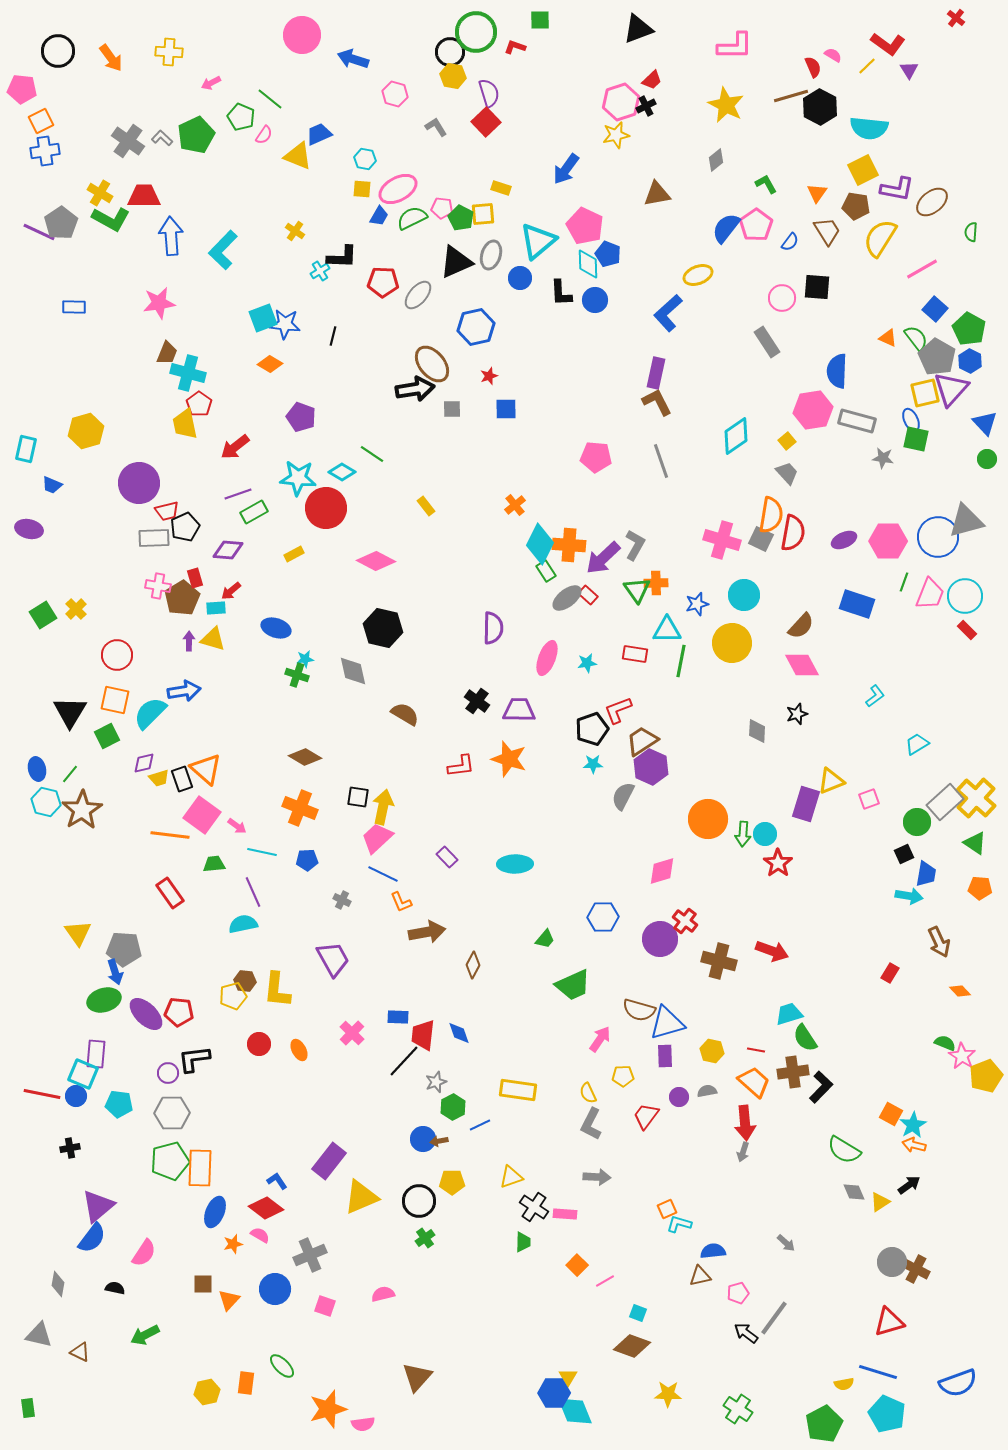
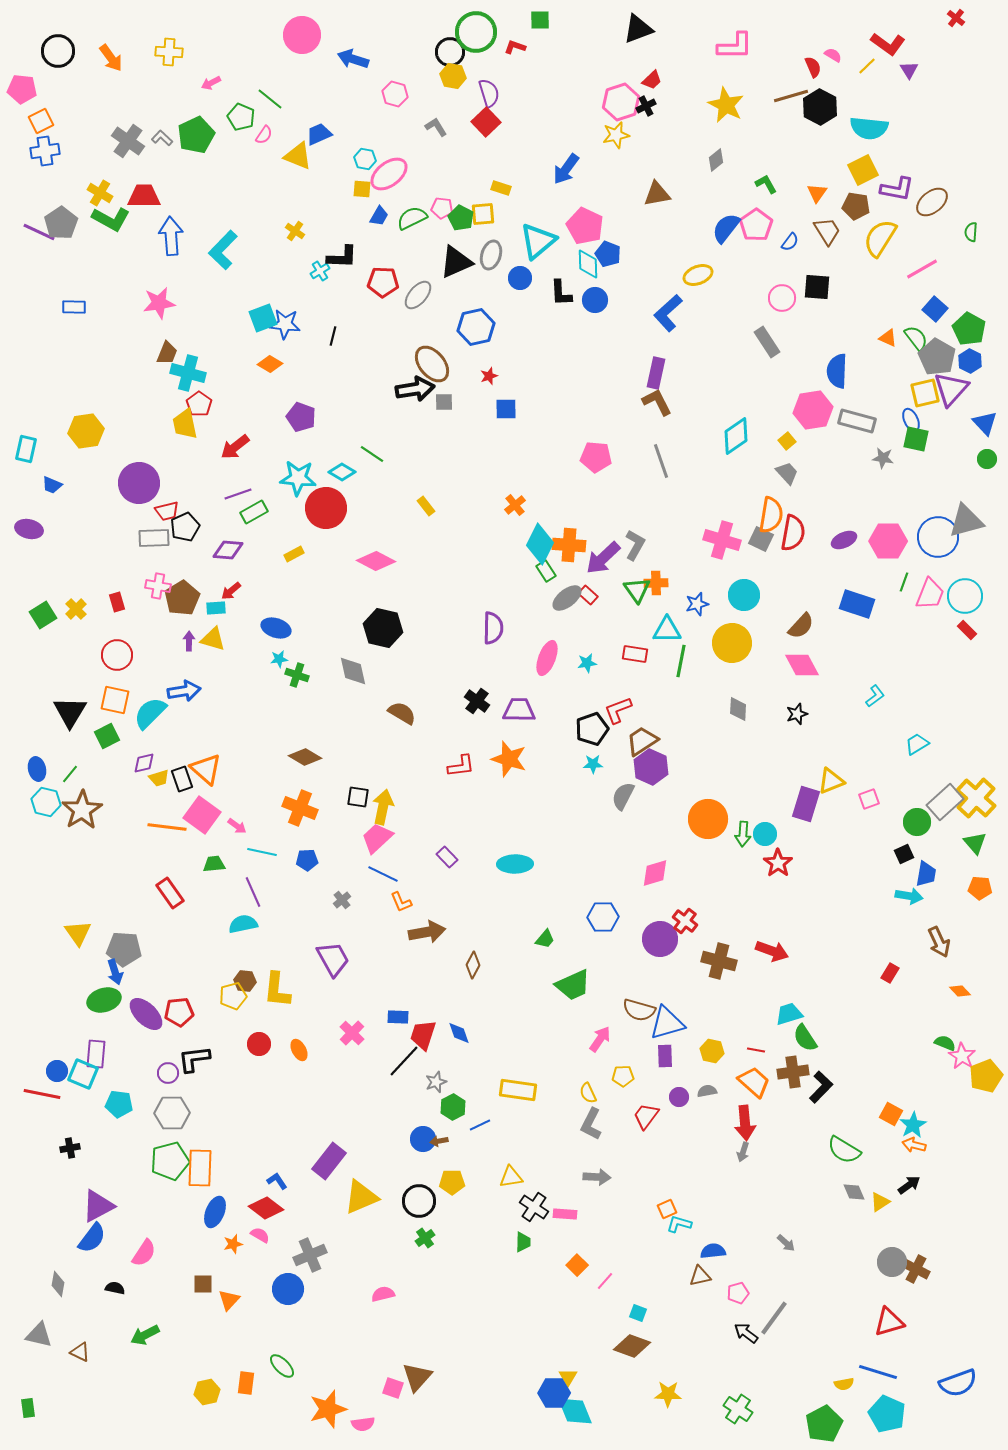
pink ellipse at (398, 189): moved 9 px left, 15 px up; rotated 9 degrees counterclockwise
gray square at (452, 409): moved 8 px left, 7 px up
yellow hexagon at (86, 431): rotated 8 degrees clockwise
red rectangle at (195, 578): moved 78 px left, 24 px down
cyan star at (305, 659): moved 26 px left
brown semicircle at (405, 714): moved 3 px left, 1 px up
gray diamond at (757, 731): moved 19 px left, 22 px up
orange line at (170, 835): moved 3 px left, 8 px up
green triangle at (975, 843): rotated 15 degrees clockwise
pink diamond at (662, 871): moved 7 px left, 2 px down
gray cross at (342, 900): rotated 24 degrees clockwise
red pentagon at (179, 1012): rotated 12 degrees counterclockwise
red trapezoid at (423, 1035): rotated 12 degrees clockwise
blue circle at (76, 1096): moved 19 px left, 25 px up
yellow triangle at (511, 1177): rotated 10 degrees clockwise
purple triangle at (98, 1206): rotated 12 degrees clockwise
pink line at (605, 1281): rotated 18 degrees counterclockwise
blue circle at (275, 1289): moved 13 px right
pink square at (325, 1306): moved 68 px right, 82 px down
